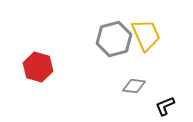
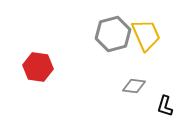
gray hexagon: moved 1 px left, 5 px up
red hexagon: rotated 8 degrees counterclockwise
black L-shape: rotated 50 degrees counterclockwise
